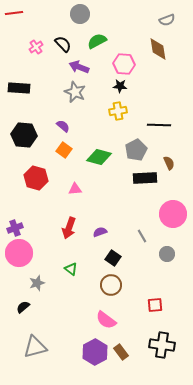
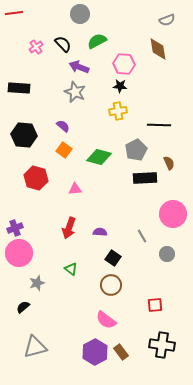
purple semicircle at (100, 232): rotated 24 degrees clockwise
